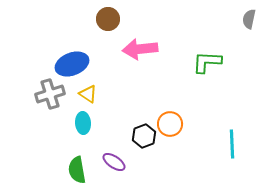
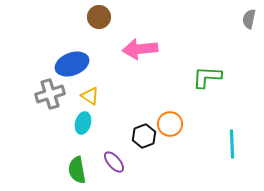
brown circle: moved 9 px left, 2 px up
green L-shape: moved 15 px down
yellow triangle: moved 2 px right, 2 px down
cyan ellipse: rotated 20 degrees clockwise
purple ellipse: rotated 15 degrees clockwise
